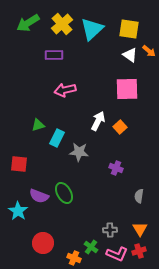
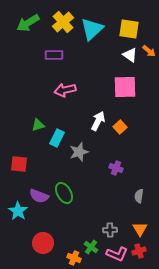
yellow cross: moved 1 px right, 2 px up
pink square: moved 2 px left, 2 px up
gray star: rotated 24 degrees counterclockwise
